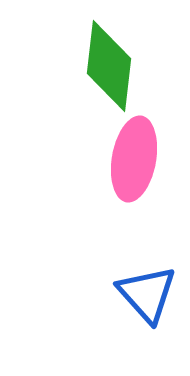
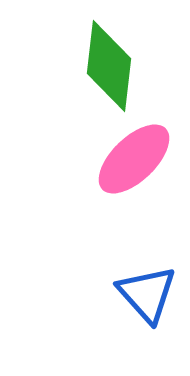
pink ellipse: rotated 36 degrees clockwise
